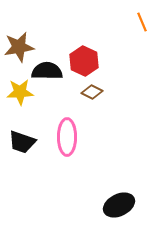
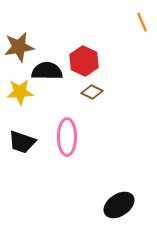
black ellipse: rotated 8 degrees counterclockwise
